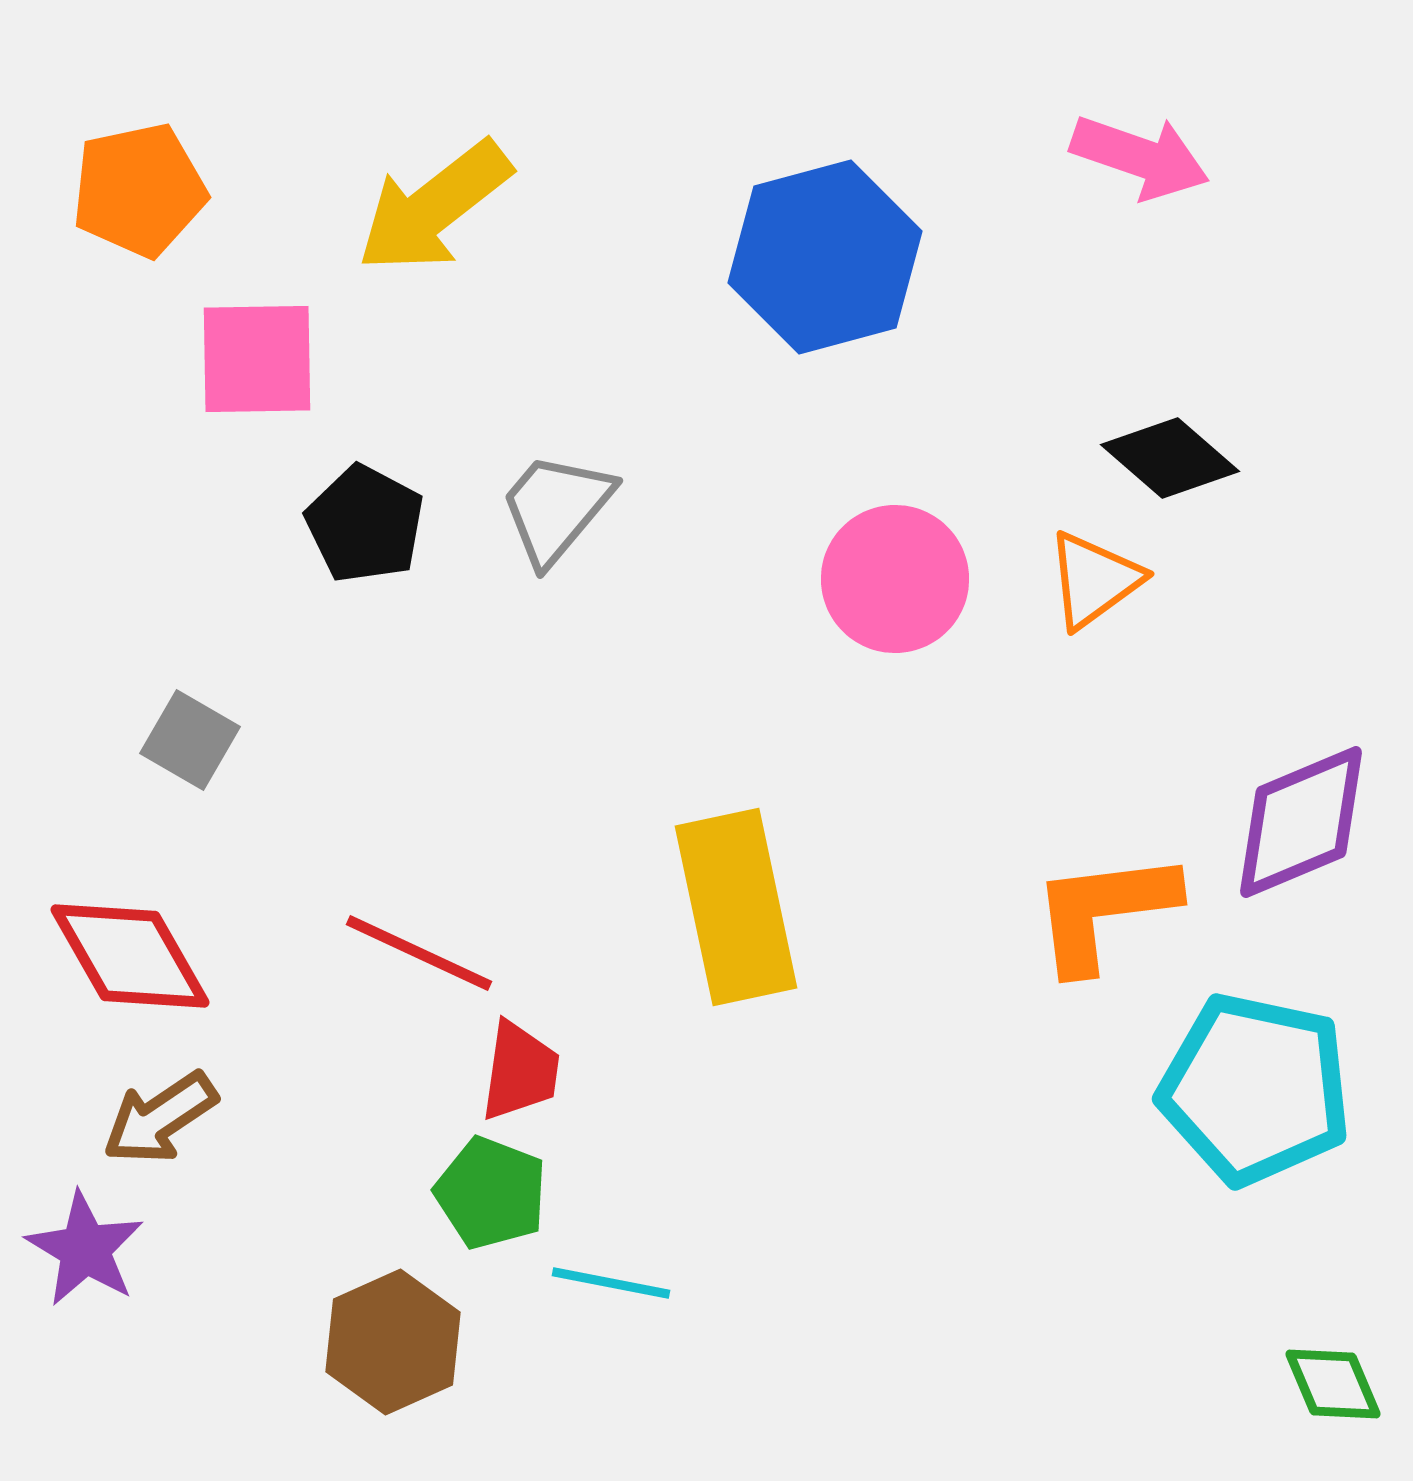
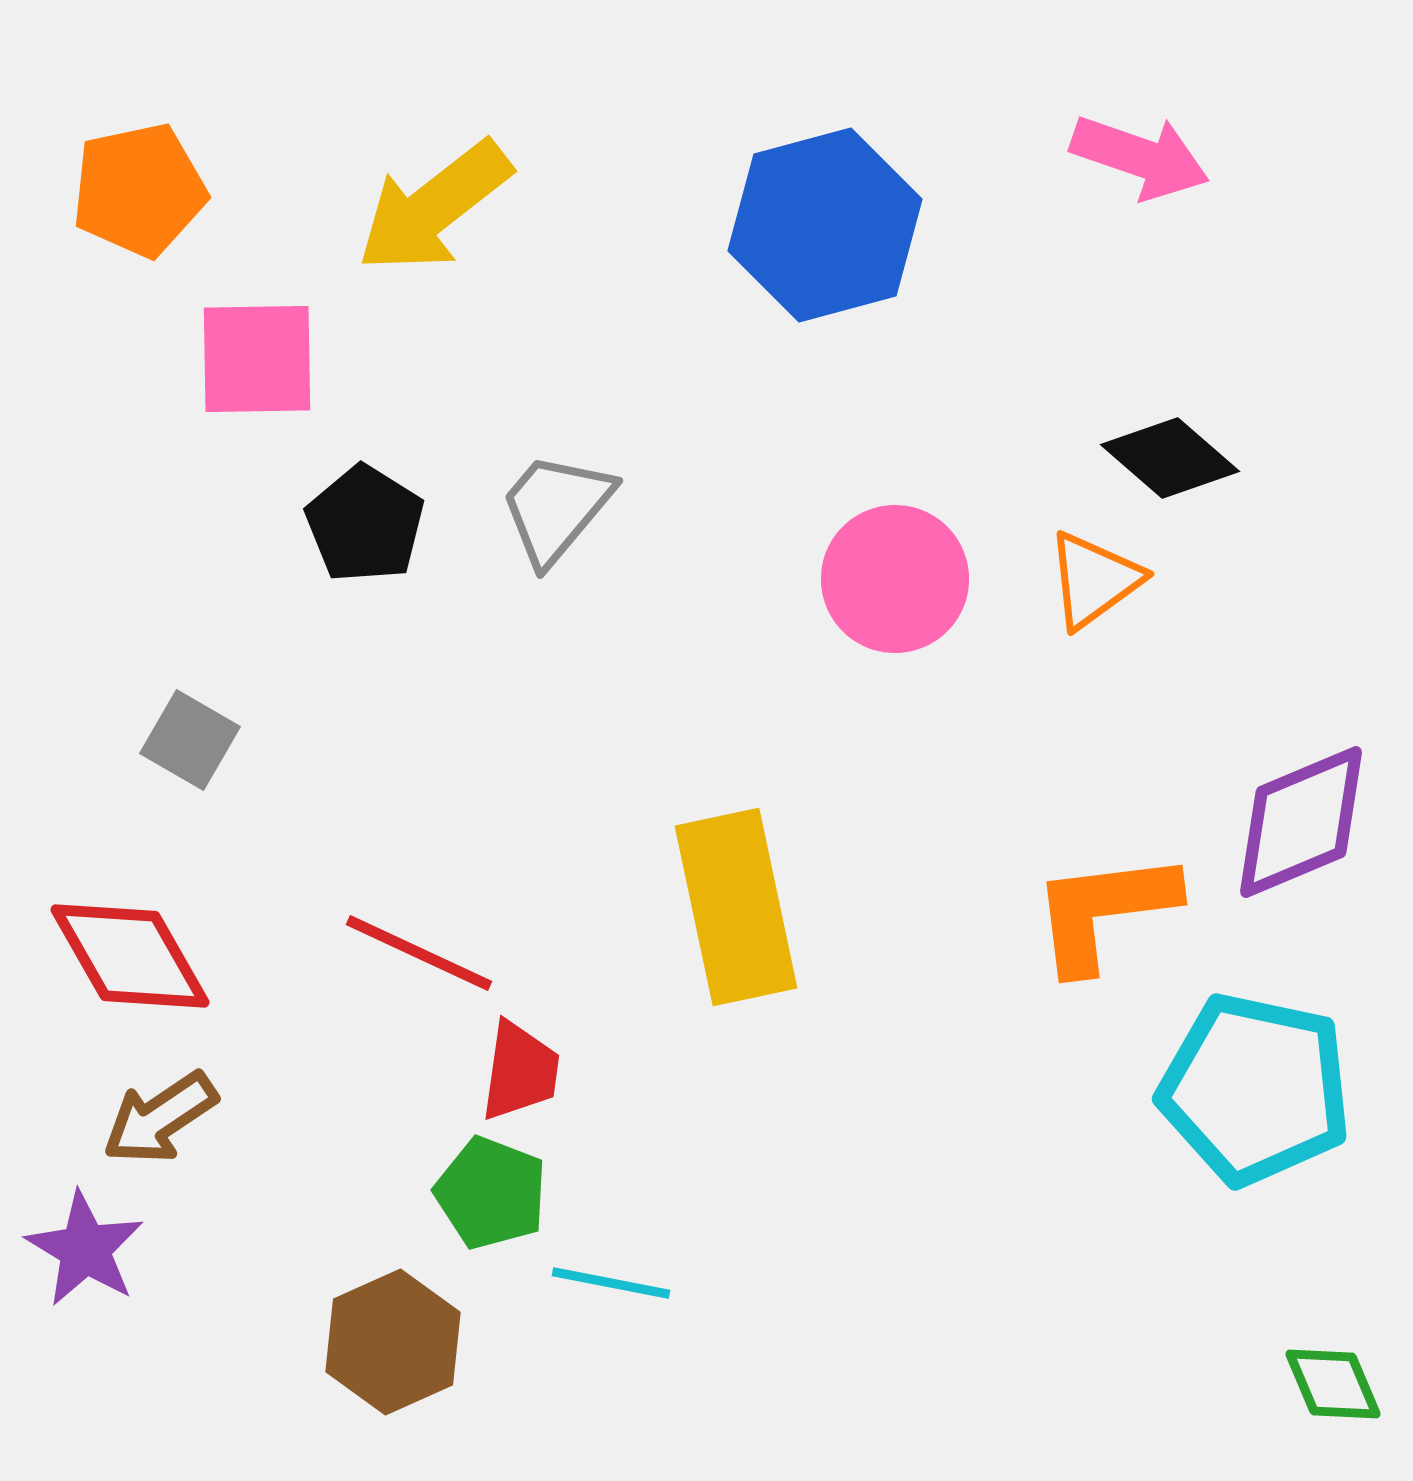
blue hexagon: moved 32 px up
black pentagon: rotated 4 degrees clockwise
